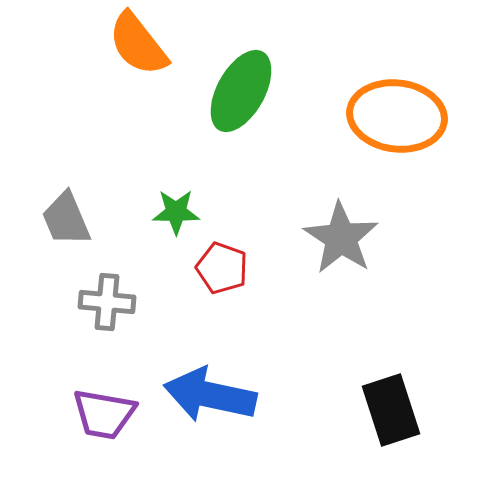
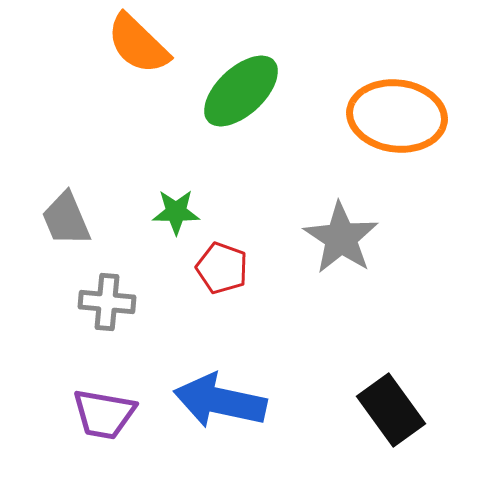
orange semicircle: rotated 8 degrees counterclockwise
green ellipse: rotated 18 degrees clockwise
blue arrow: moved 10 px right, 6 px down
black rectangle: rotated 18 degrees counterclockwise
